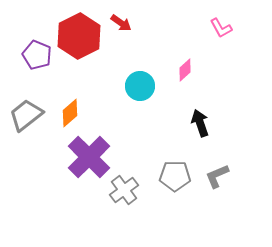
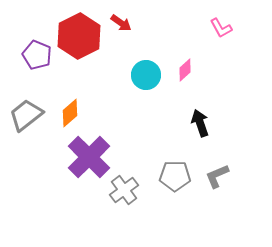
cyan circle: moved 6 px right, 11 px up
